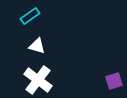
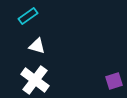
cyan rectangle: moved 2 px left
white cross: moved 3 px left
